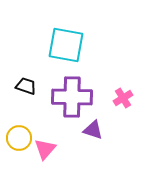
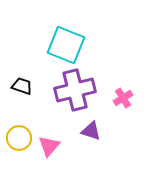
cyan square: rotated 12 degrees clockwise
black trapezoid: moved 4 px left
purple cross: moved 3 px right, 7 px up; rotated 15 degrees counterclockwise
purple triangle: moved 2 px left, 1 px down
pink triangle: moved 4 px right, 3 px up
